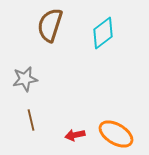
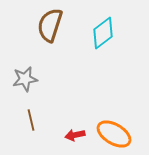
orange ellipse: moved 2 px left
